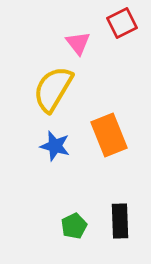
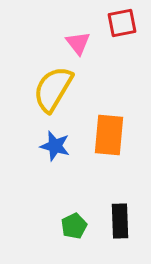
red square: rotated 16 degrees clockwise
orange rectangle: rotated 27 degrees clockwise
